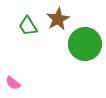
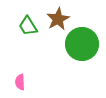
green circle: moved 3 px left
pink semicircle: moved 7 px right, 1 px up; rotated 49 degrees clockwise
